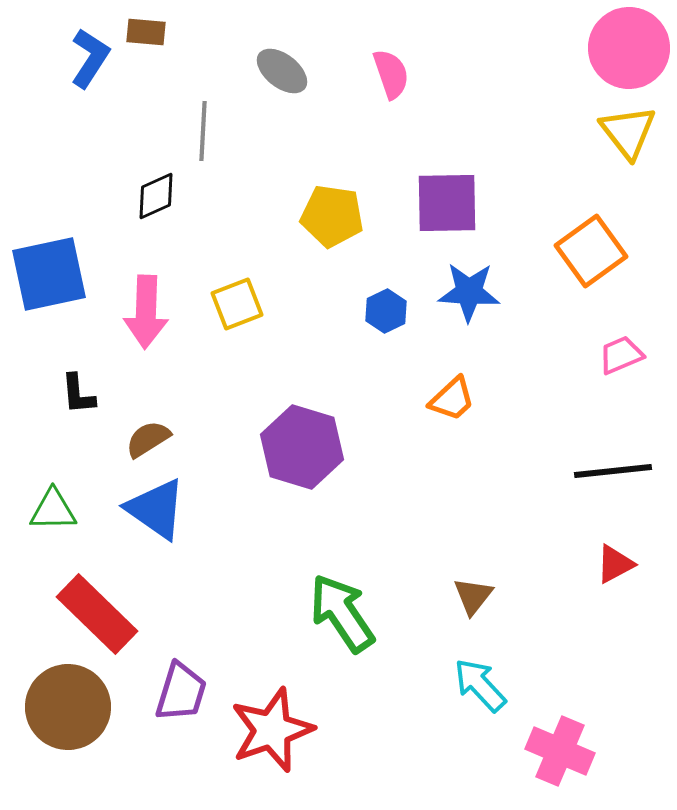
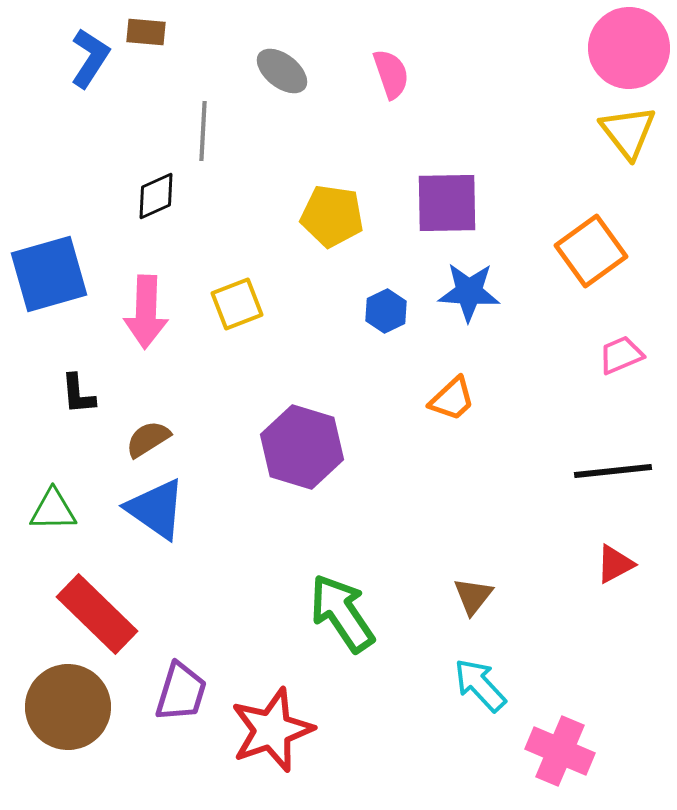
blue square: rotated 4 degrees counterclockwise
